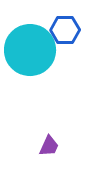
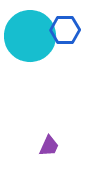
cyan circle: moved 14 px up
